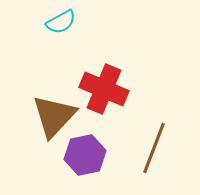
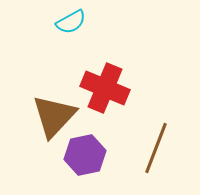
cyan semicircle: moved 10 px right
red cross: moved 1 px right, 1 px up
brown line: moved 2 px right
